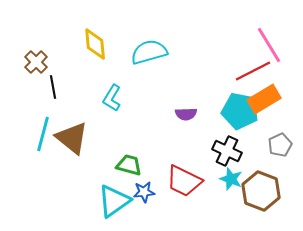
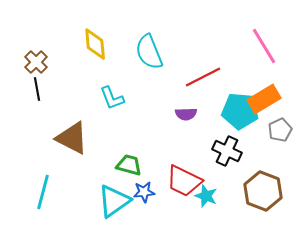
pink line: moved 5 px left, 1 px down
cyan semicircle: rotated 96 degrees counterclockwise
red line: moved 50 px left, 6 px down
black line: moved 16 px left, 2 px down
cyan L-shape: rotated 52 degrees counterclockwise
cyan pentagon: rotated 6 degrees counterclockwise
cyan line: moved 58 px down
brown triangle: rotated 12 degrees counterclockwise
gray pentagon: moved 15 px up
cyan star: moved 25 px left, 17 px down
brown hexagon: moved 2 px right
